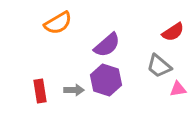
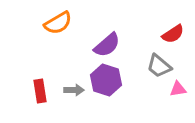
red semicircle: moved 2 px down
